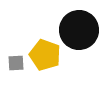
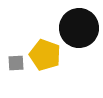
black circle: moved 2 px up
